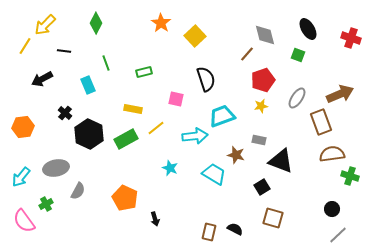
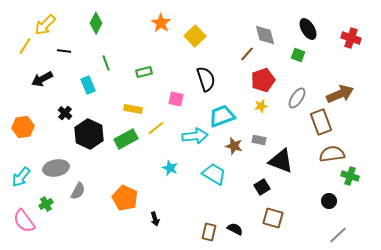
brown star at (236, 155): moved 2 px left, 9 px up
black circle at (332, 209): moved 3 px left, 8 px up
